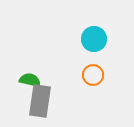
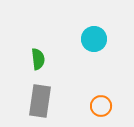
orange circle: moved 8 px right, 31 px down
green semicircle: moved 8 px right, 21 px up; rotated 70 degrees clockwise
